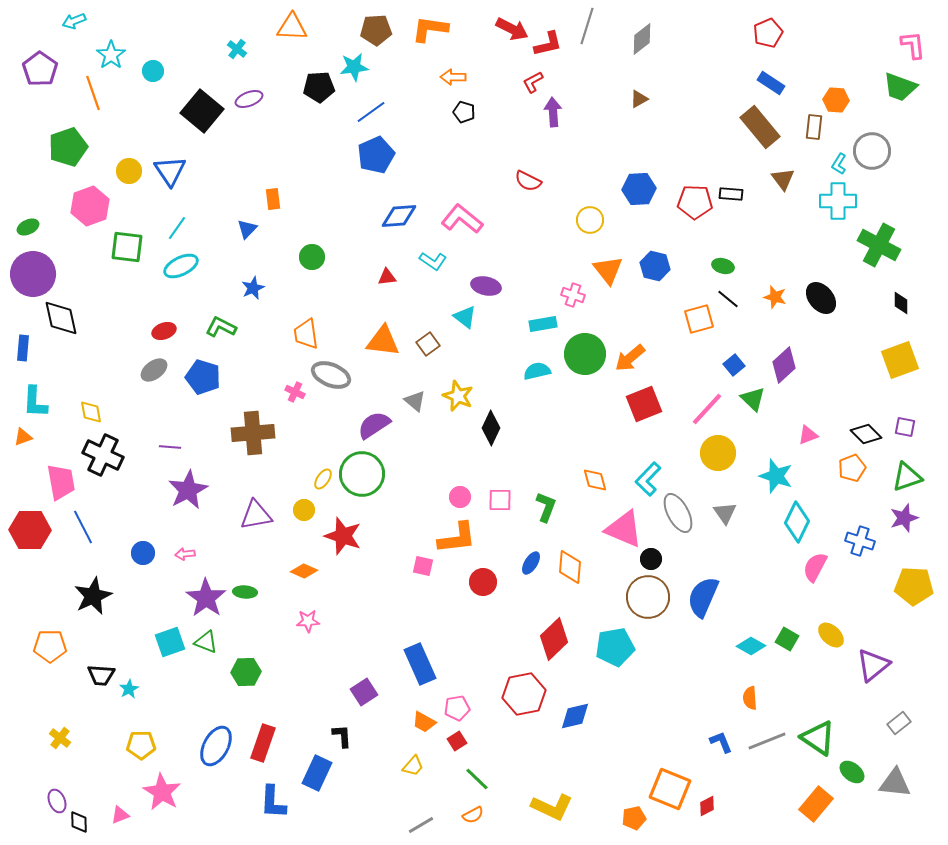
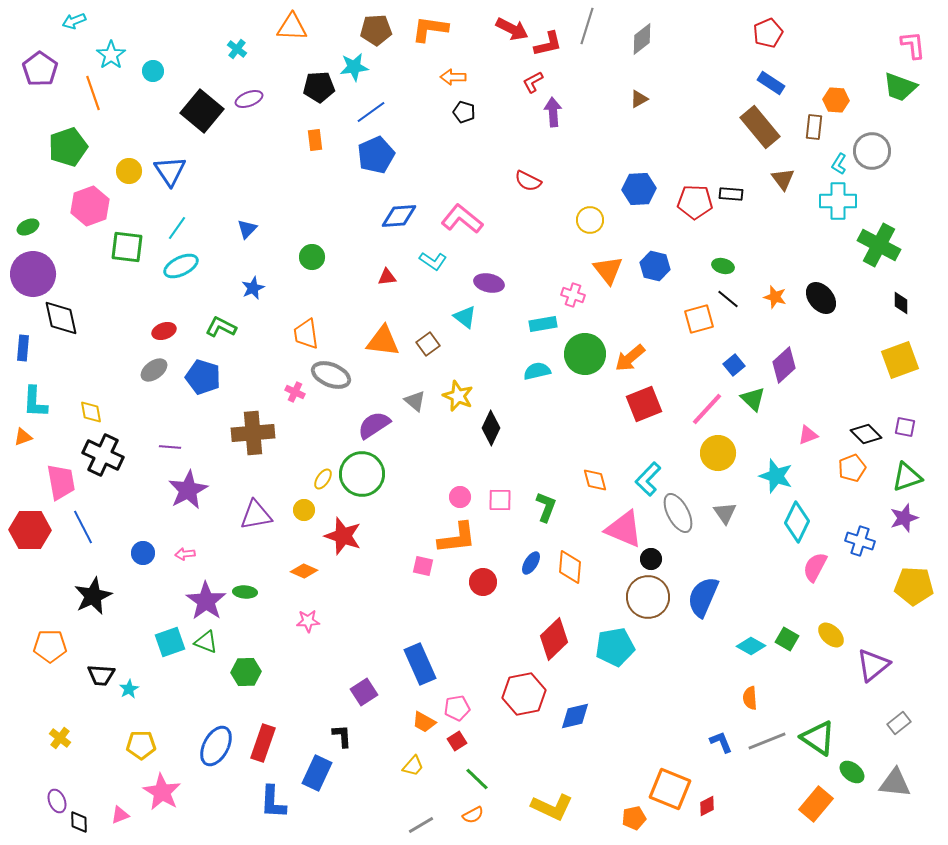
orange rectangle at (273, 199): moved 42 px right, 59 px up
purple ellipse at (486, 286): moved 3 px right, 3 px up
purple star at (206, 598): moved 3 px down
